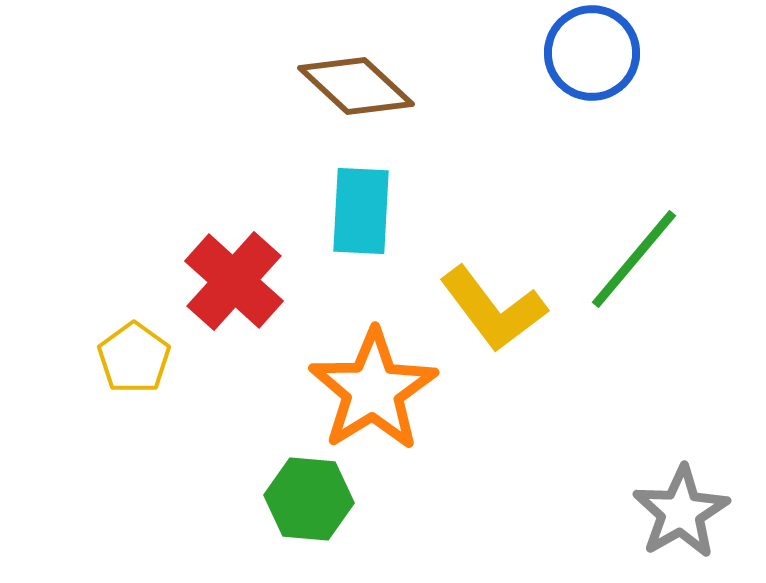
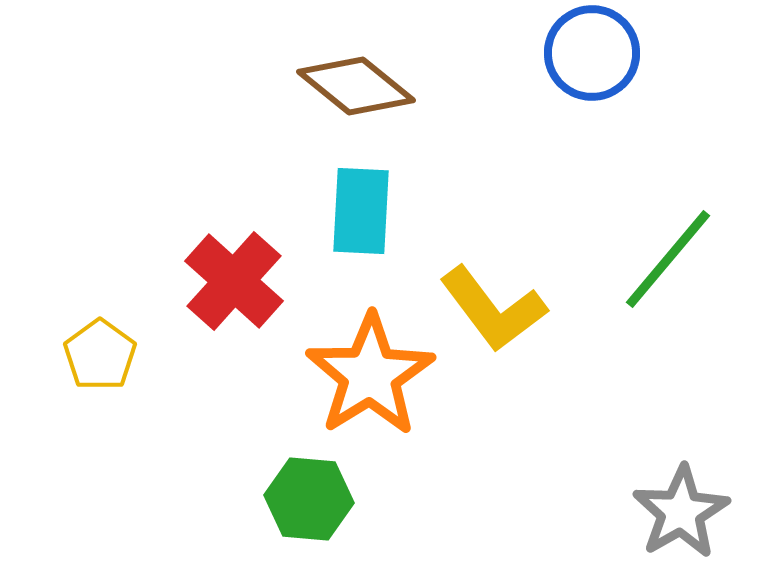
brown diamond: rotated 4 degrees counterclockwise
green line: moved 34 px right
yellow pentagon: moved 34 px left, 3 px up
orange star: moved 3 px left, 15 px up
